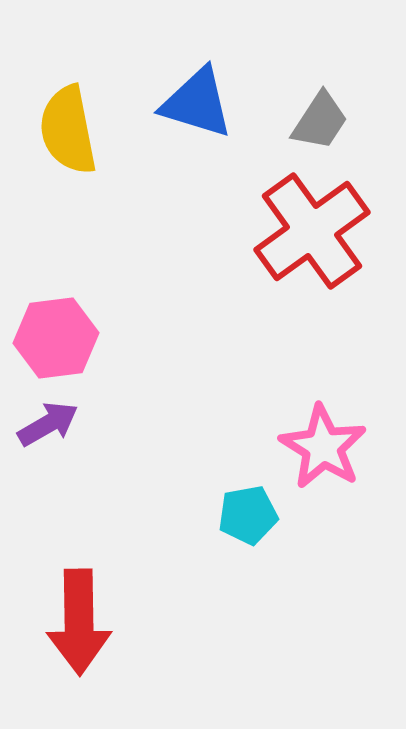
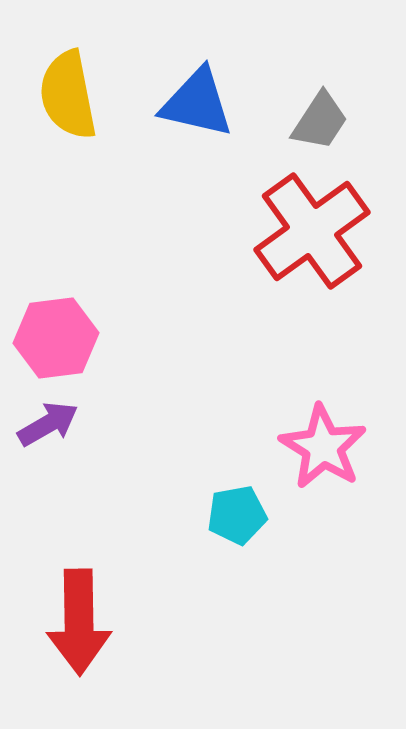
blue triangle: rotated 4 degrees counterclockwise
yellow semicircle: moved 35 px up
cyan pentagon: moved 11 px left
